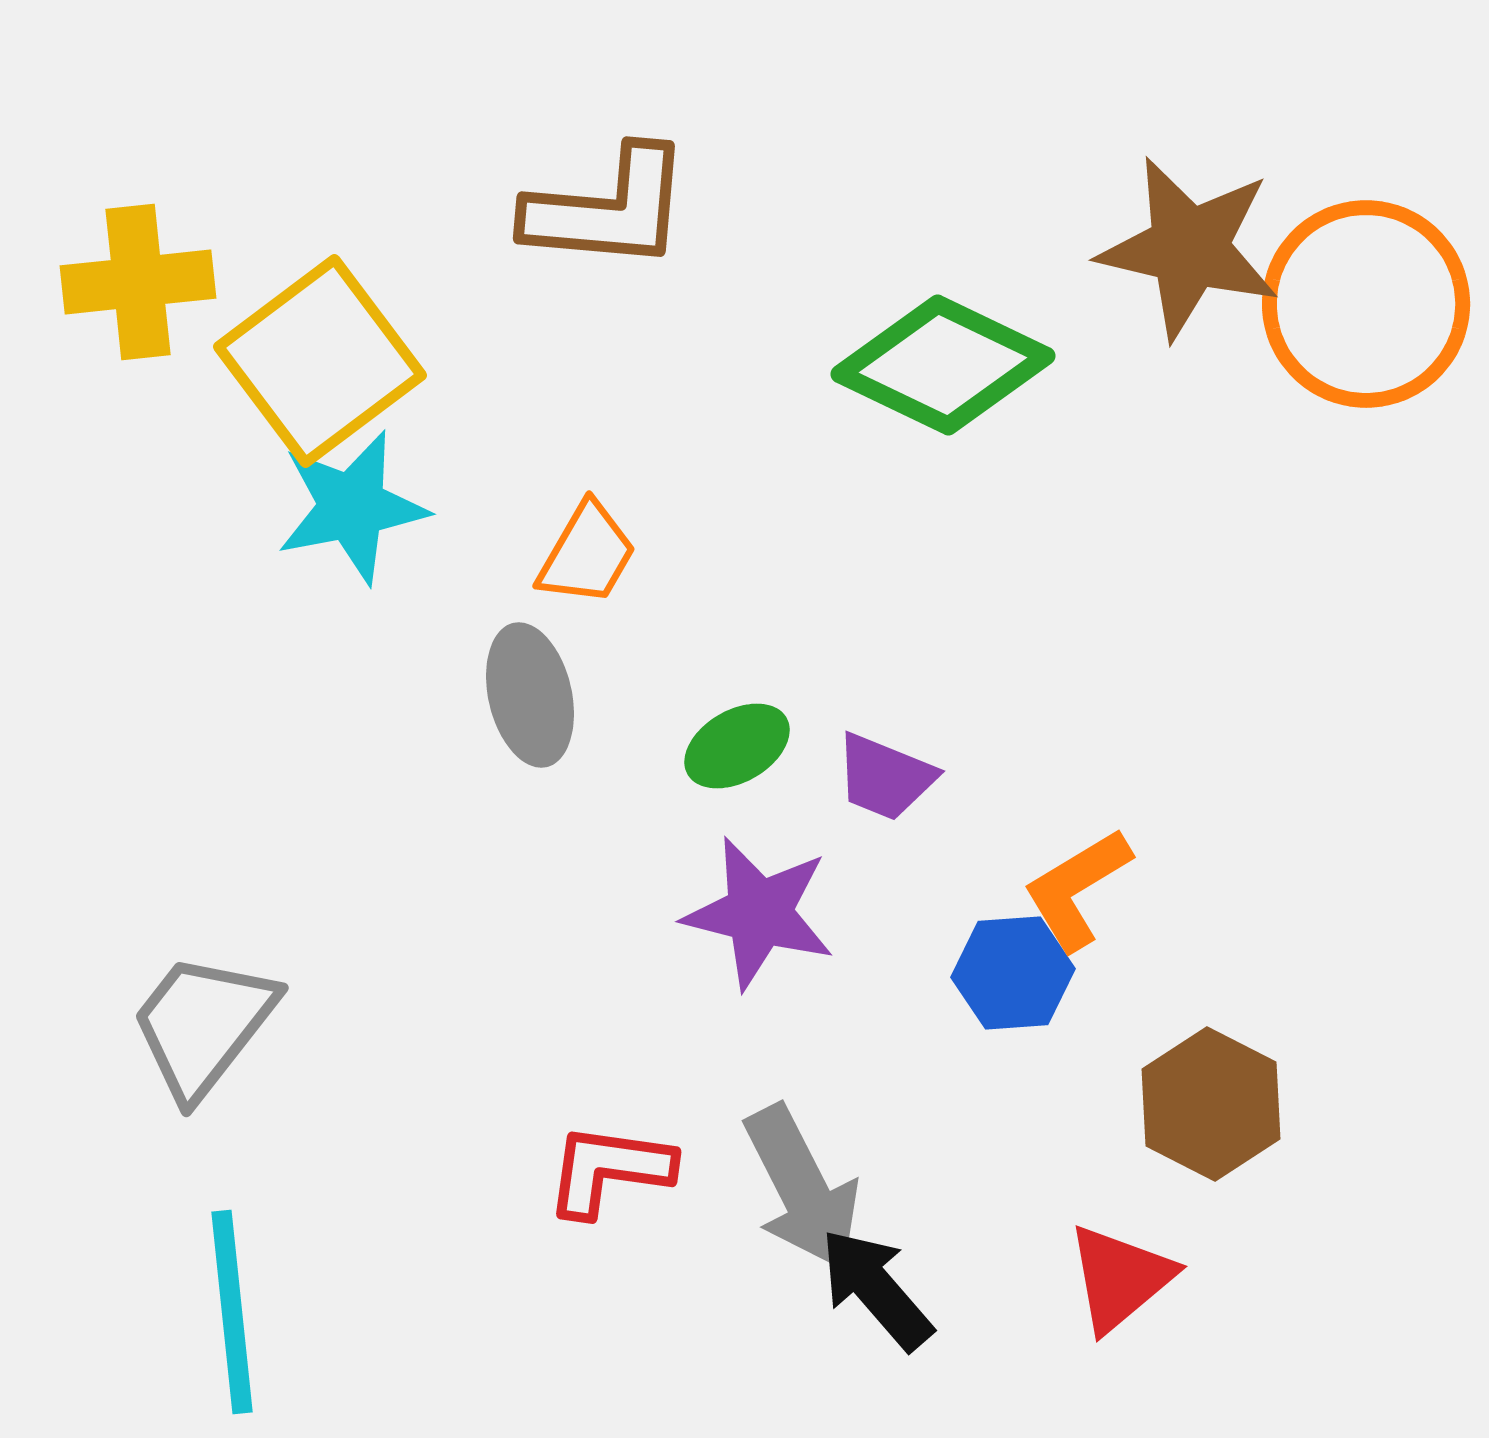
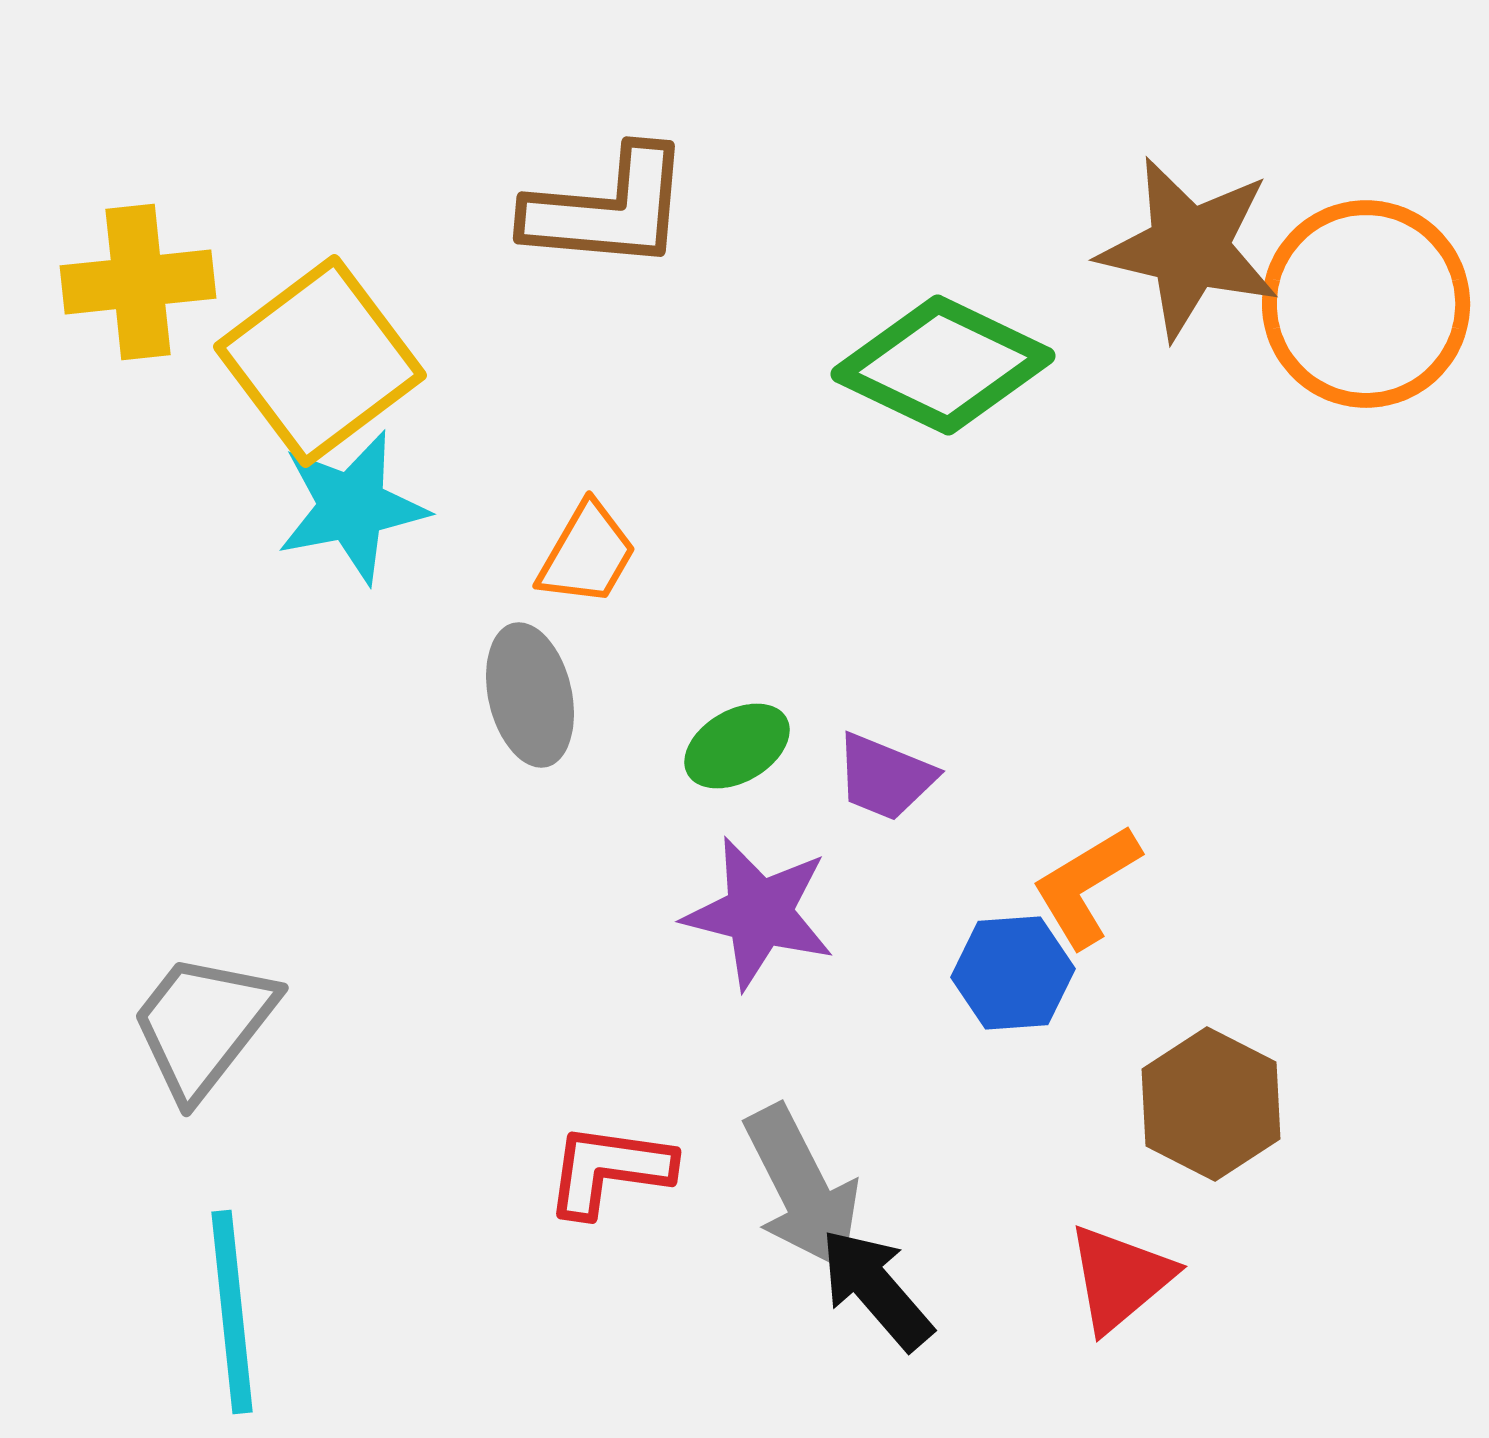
orange L-shape: moved 9 px right, 3 px up
